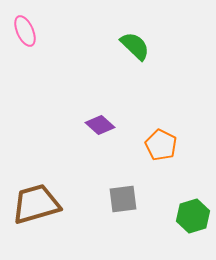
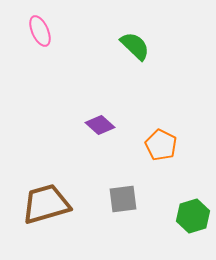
pink ellipse: moved 15 px right
brown trapezoid: moved 10 px right
